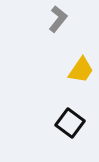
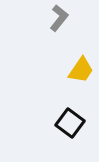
gray L-shape: moved 1 px right, 1 px up
